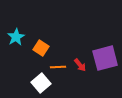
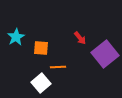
orange square: rotated 28 degrees counterclockwise
purple square: moved 4 px up; rotated 24 degrees counterclockwise
red arrow: moved 27 px up
